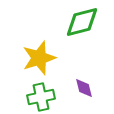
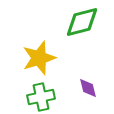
purple diamond: moved 4 px right
